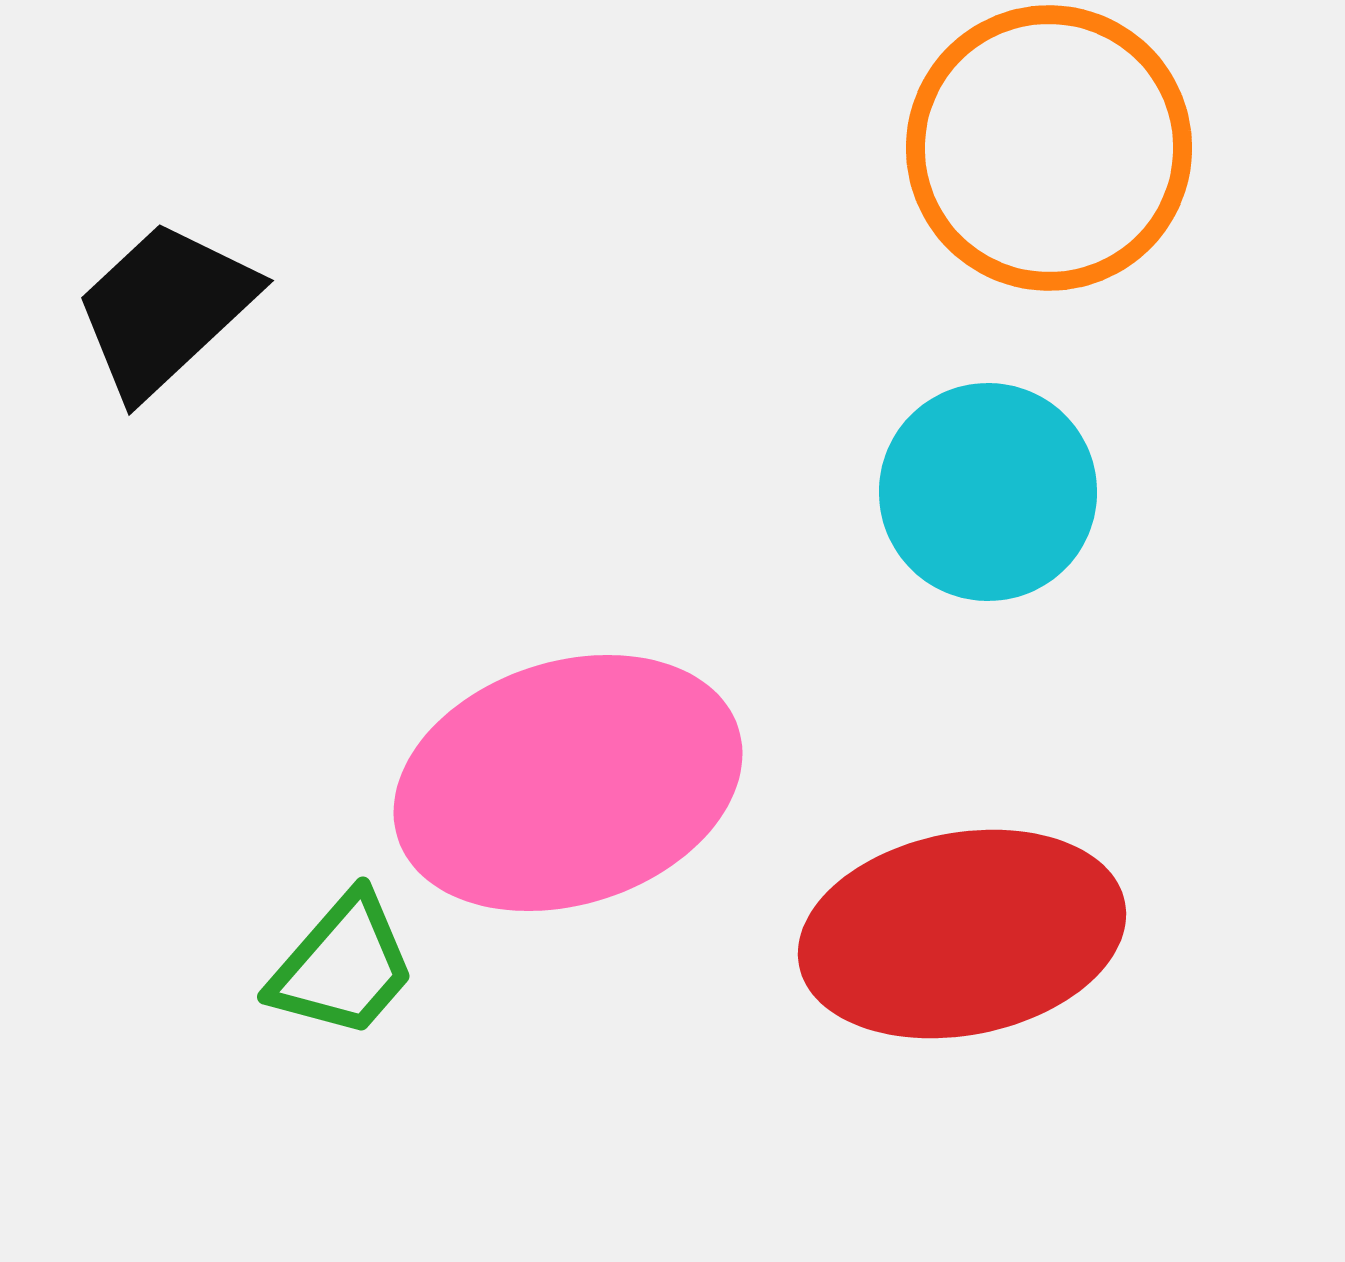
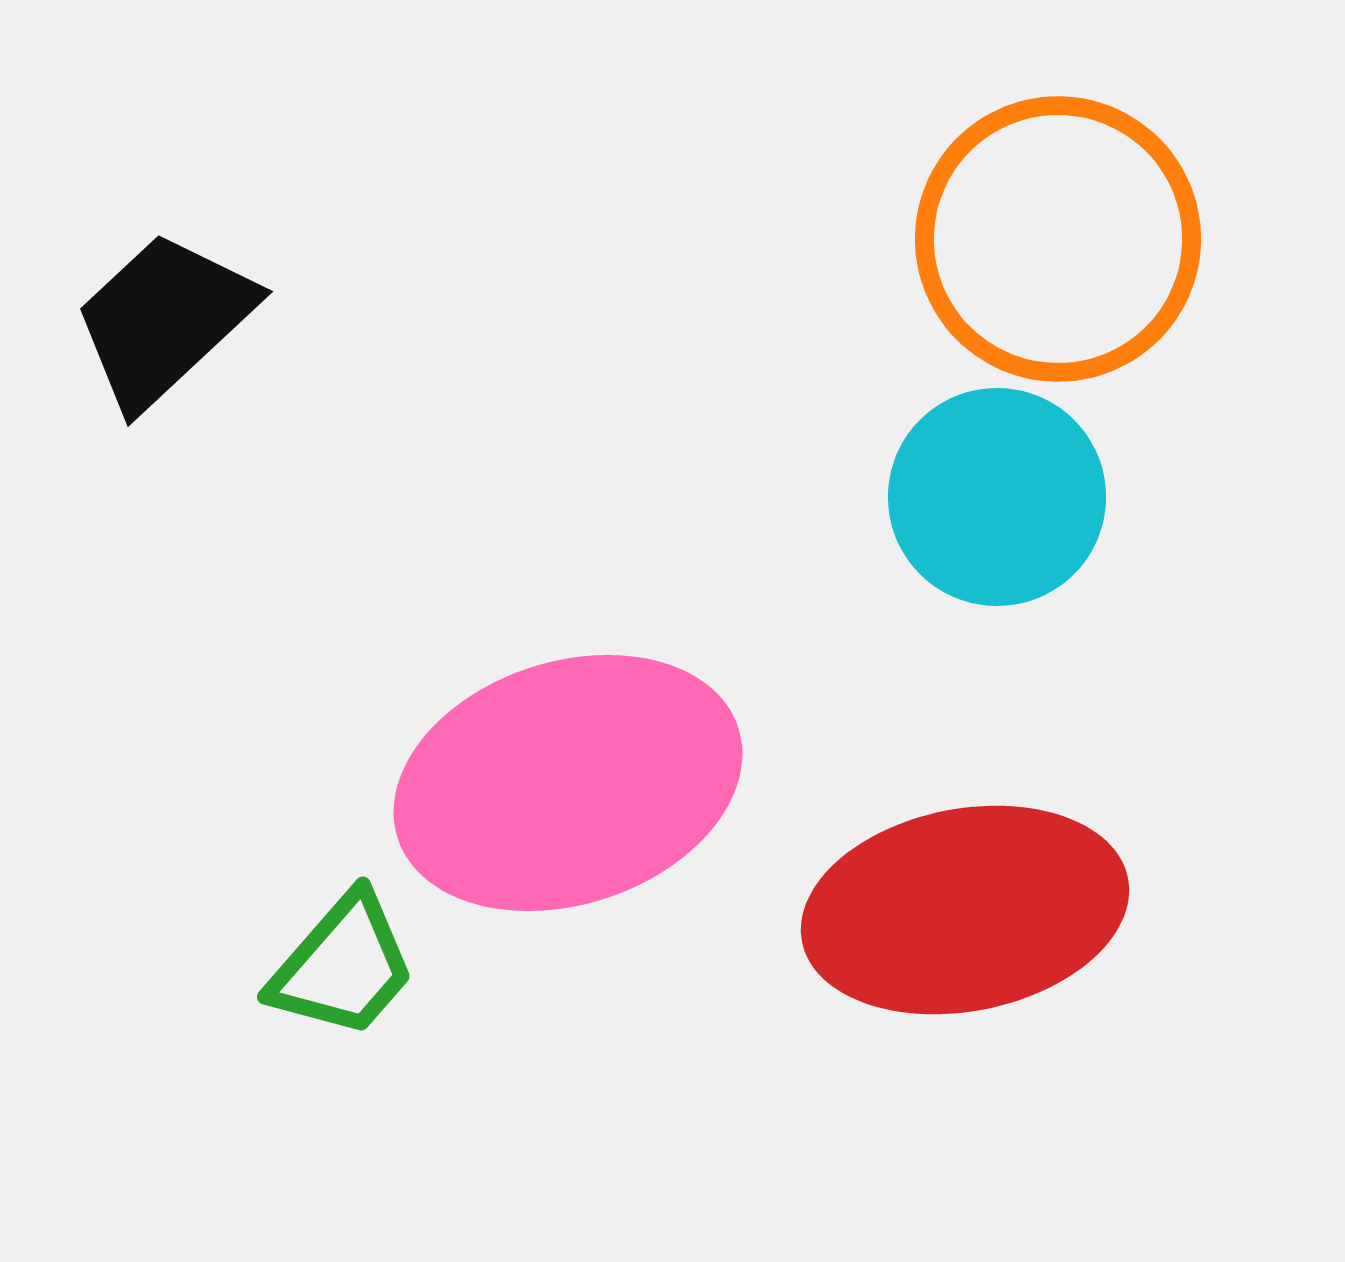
orange circle: moved 9 px right, 91 px down
black trapezoid: moved 1 px left, 11 px down
cyan circle: moved 9 px right, 5 px down
red ellipse: moved 3 px right, 24 px up
